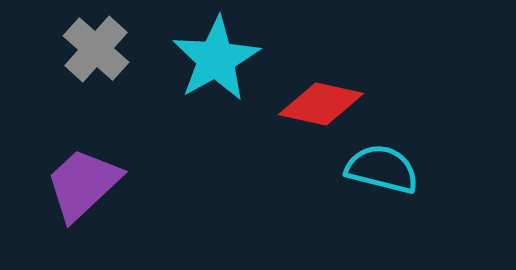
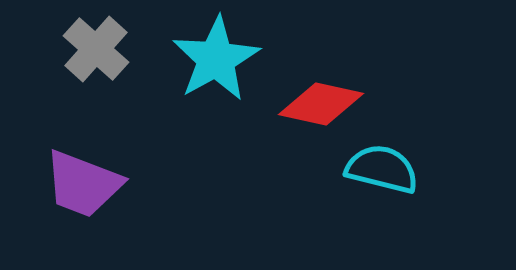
purple trapezoid: rotated 116 degrees counterclockwise
